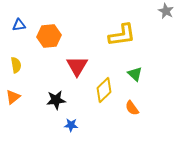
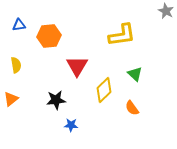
orange triangle: moved 2 px left, 2 px down
